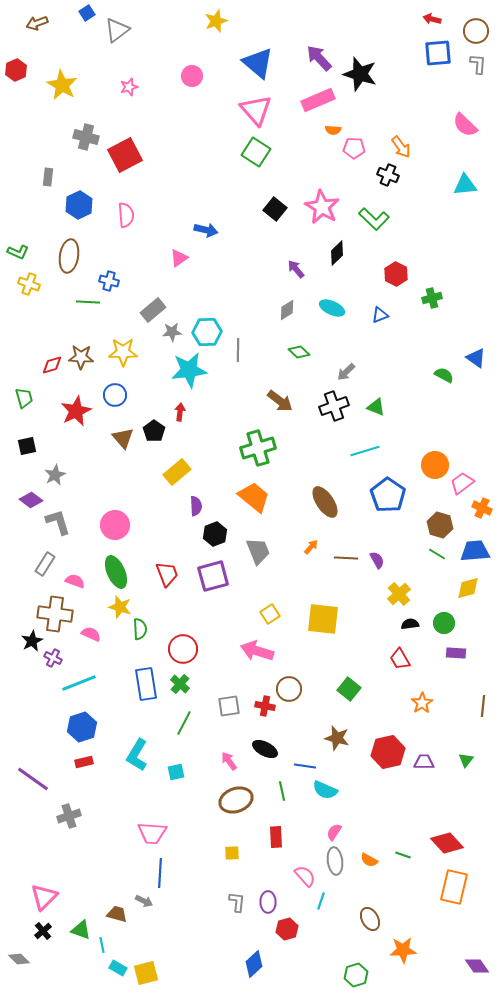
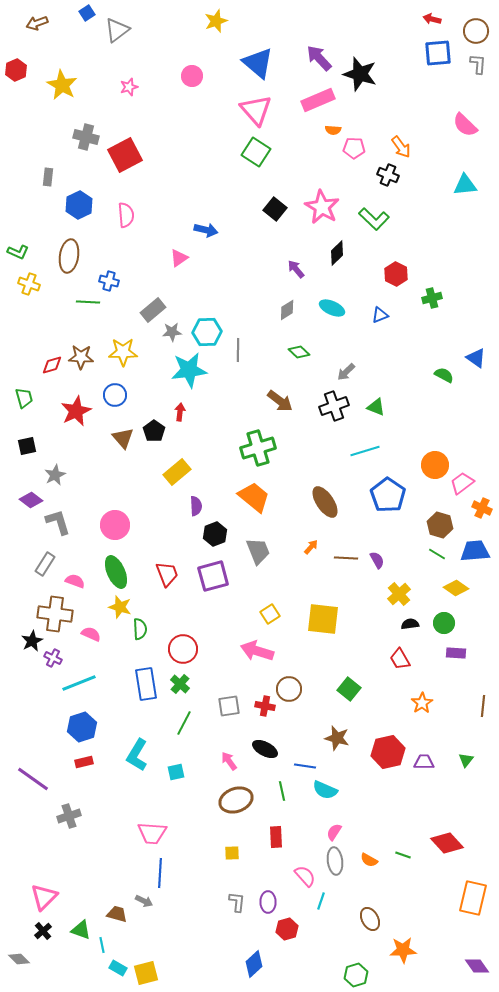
yellow diamond at (468, 588): moved 12 px left; rotated 50 degrees clockwise
orange rectangle at (454, 887): moved 19 px right, 11 px down
